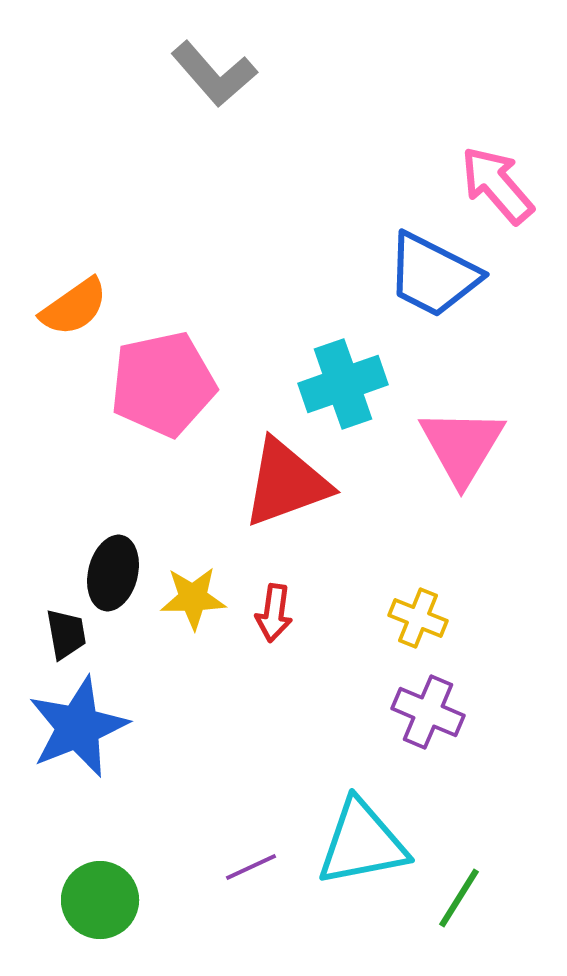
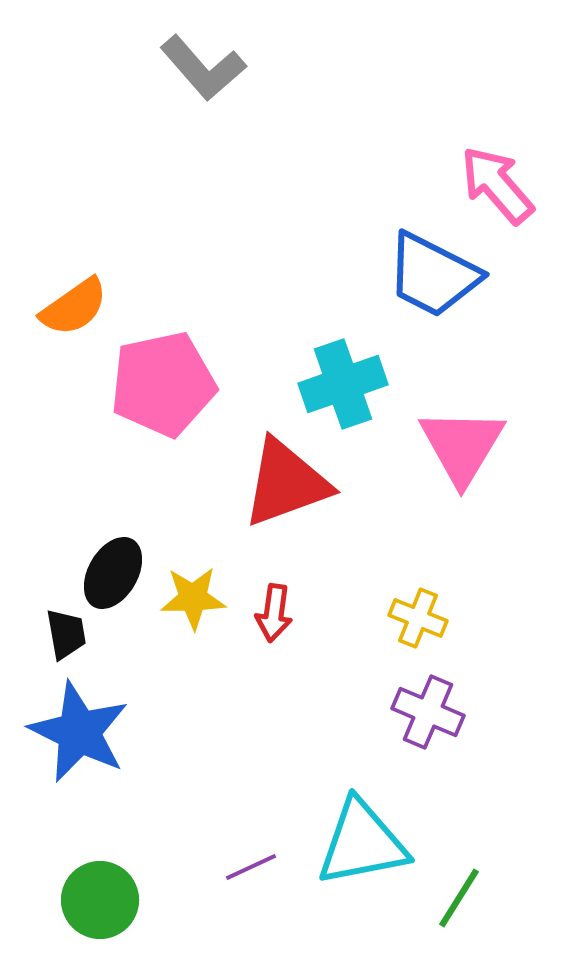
gray L-shape: moved 11 px left, 6 px up
black ellipse: rotated 16 degrees clockwise
blue star: moved 1 px right, 5 px down; rotated 24 degrees counterclockwise
